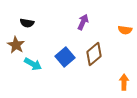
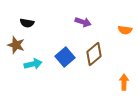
purple arrow: rotated 84 degrees clockwise
brown star: rotated 12 degrees counterclockwise
cyan arrow: rotated 42 degrees counterclockwise
